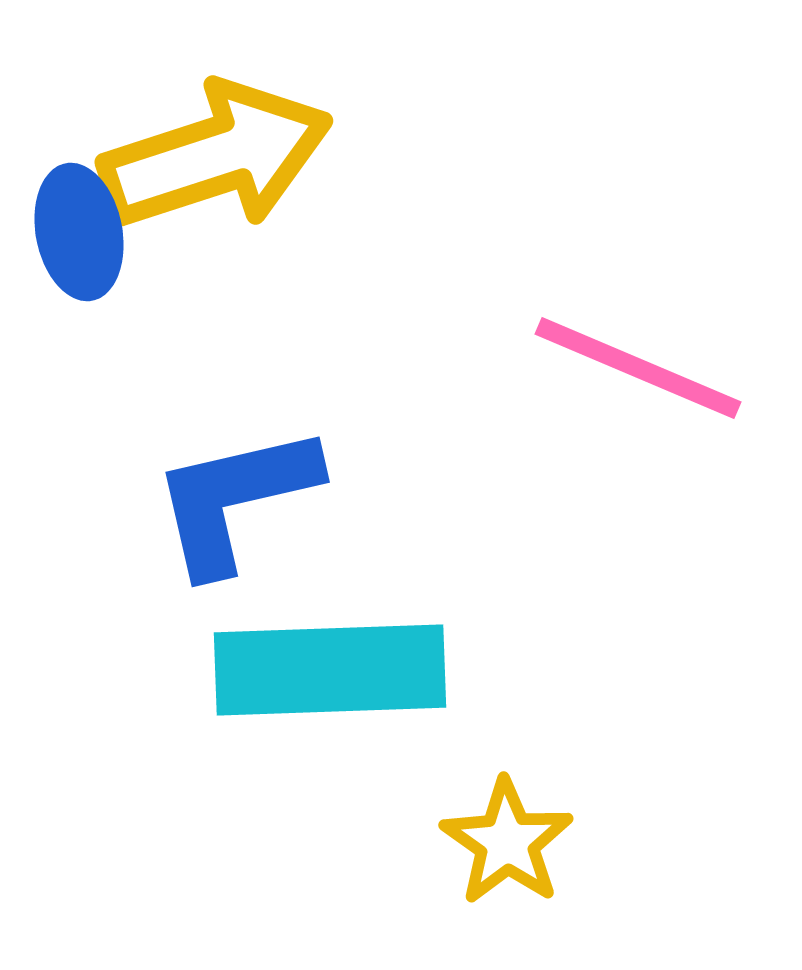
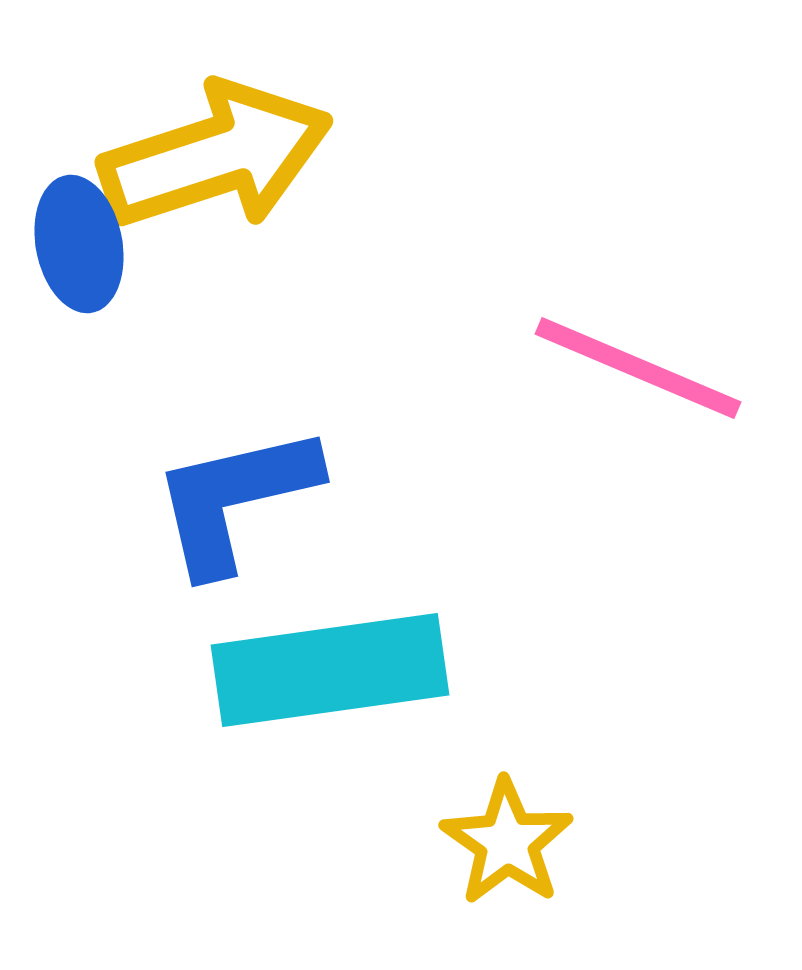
blue ellipse: moved 12 px down
cyan rectangle: rotated 6 degrees counterclockwise
